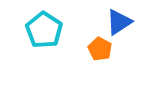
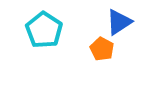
orange pentagon: moved 2 px right
